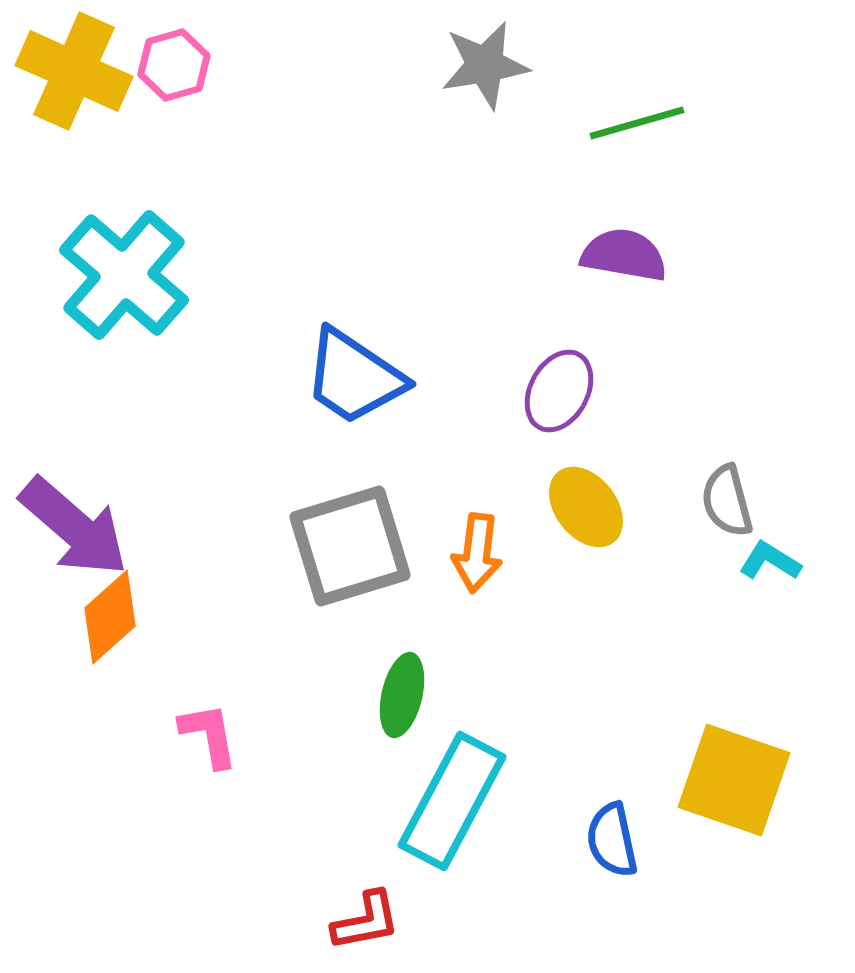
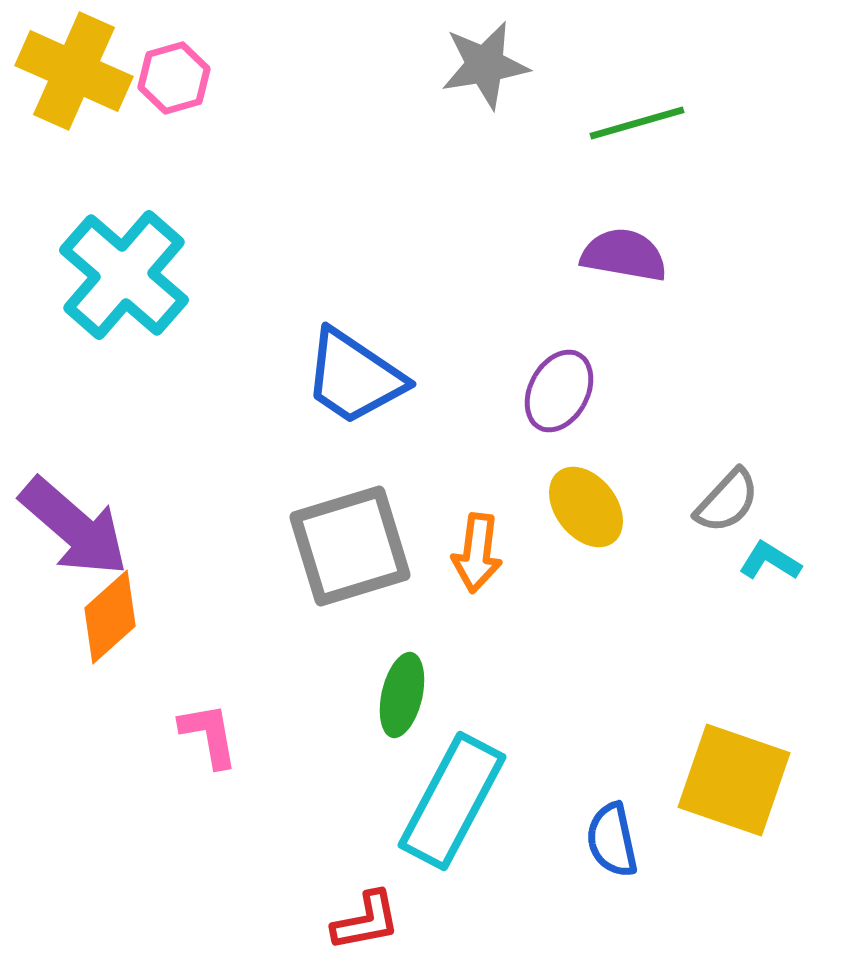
pink hexagon: moved 13 px down
gray semicircle: rotated 122 degrees counterclockwise
